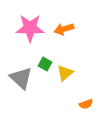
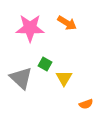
orange arrow: moved 3 px right, 6 px up; rotated 132 degrees counterclockwise
yellow triangle: moved 1 px left, 5 px down; rotated 18 degrees counterclockwise
